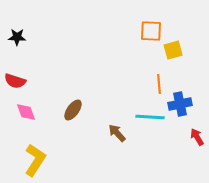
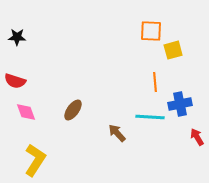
orange line: moved 4 px left, 2 px up
